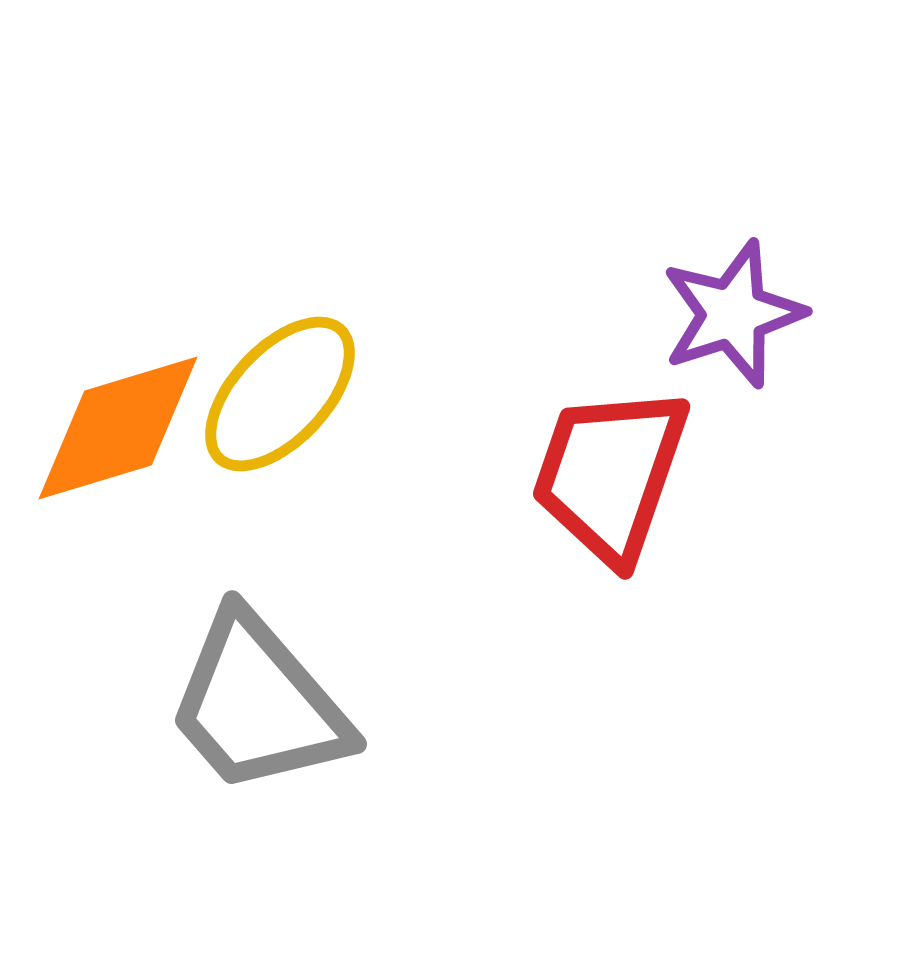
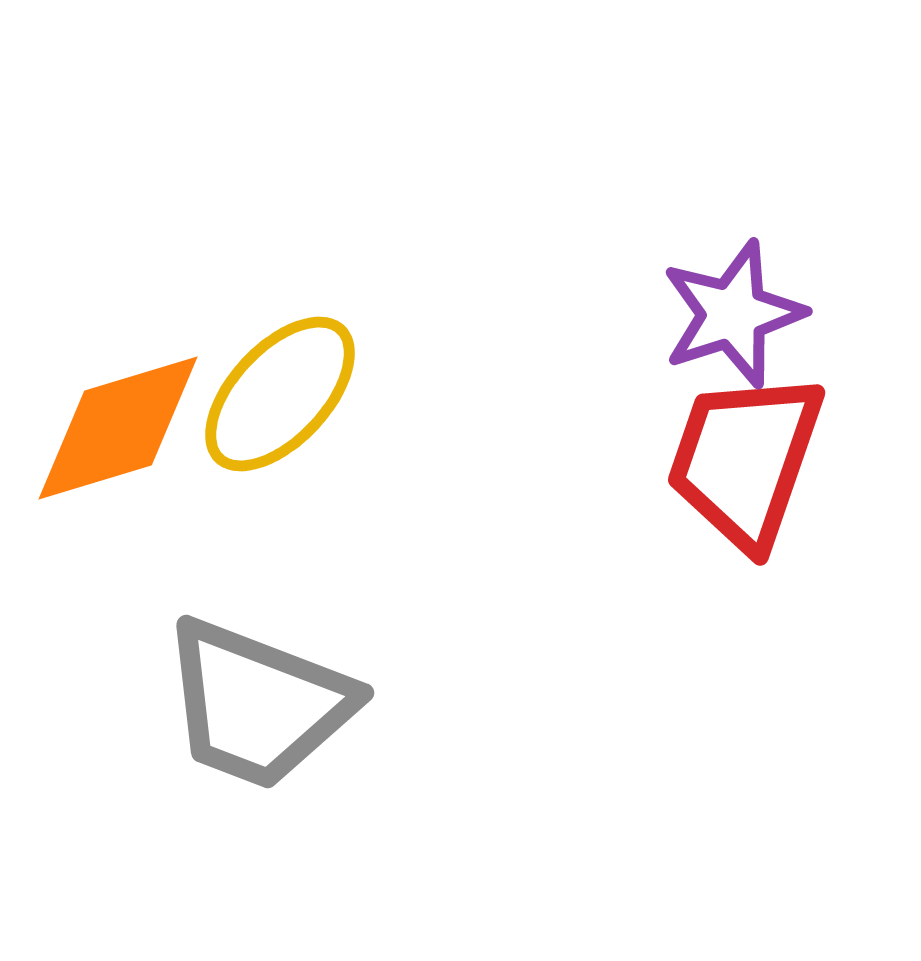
red trapezoid: moved 135 px right, 14 px up
gray trapezoid: rotated 28 degrees counterclockwise
